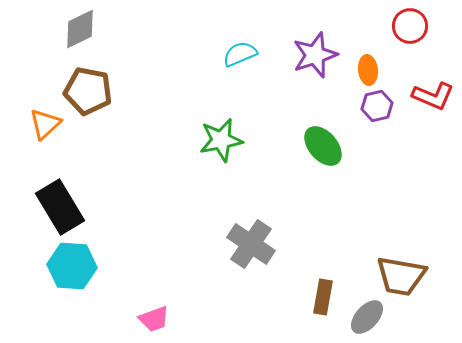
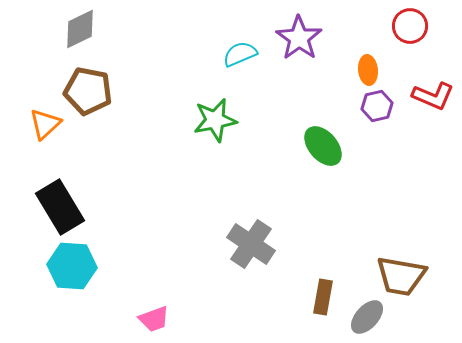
purple star: moved 16 px left, 17 px up; rotated 18 degrees counterclockwise
green star: moved 6 px left, 20 px up
